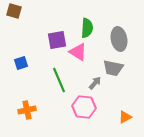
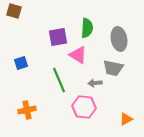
purple square: moved 1 px right, 3 px up
pink triangle: moved 3 px down
gray arrow: rotated 136 degrees counterclockwise
orange triangle: moved 1 px right, 2 px down
